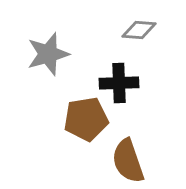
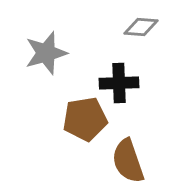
gray diamond: moved 2 px right, 3 px up
gray star: moved 2 px left, 1 px up
brown pentagon: moved 1 px left
